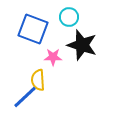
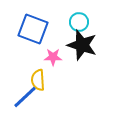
cyan circle: moved 10 px right, 5 px down
